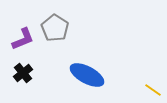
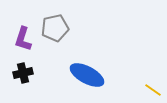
gray pentagon: rotated 28 degrees clockwise
purple L-shape: rotated 130 degrees clockwise
black cross: rotated 24 degrees clockwise
